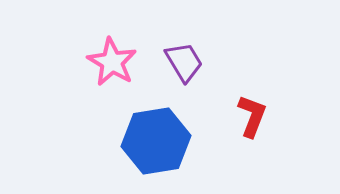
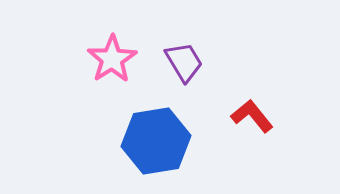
pink star: moved 3 px up; rotated 9 degrees clockwise
red L-shape: rotated 60 degrees counterclockwise
